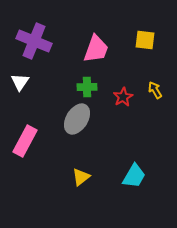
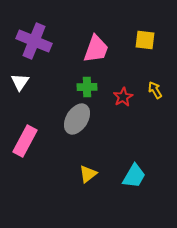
yellow triangle: moved 7 px right, 3 px up
